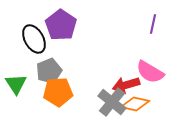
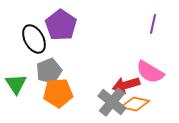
orange pentagon: moved 1 px down
